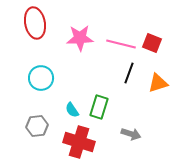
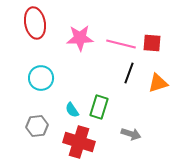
red square: rotated 18 degrees counterclockwise
